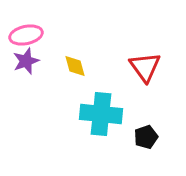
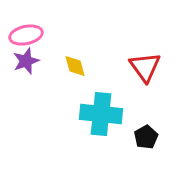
black pentagon: rotated 10 degrees counterclockwise
